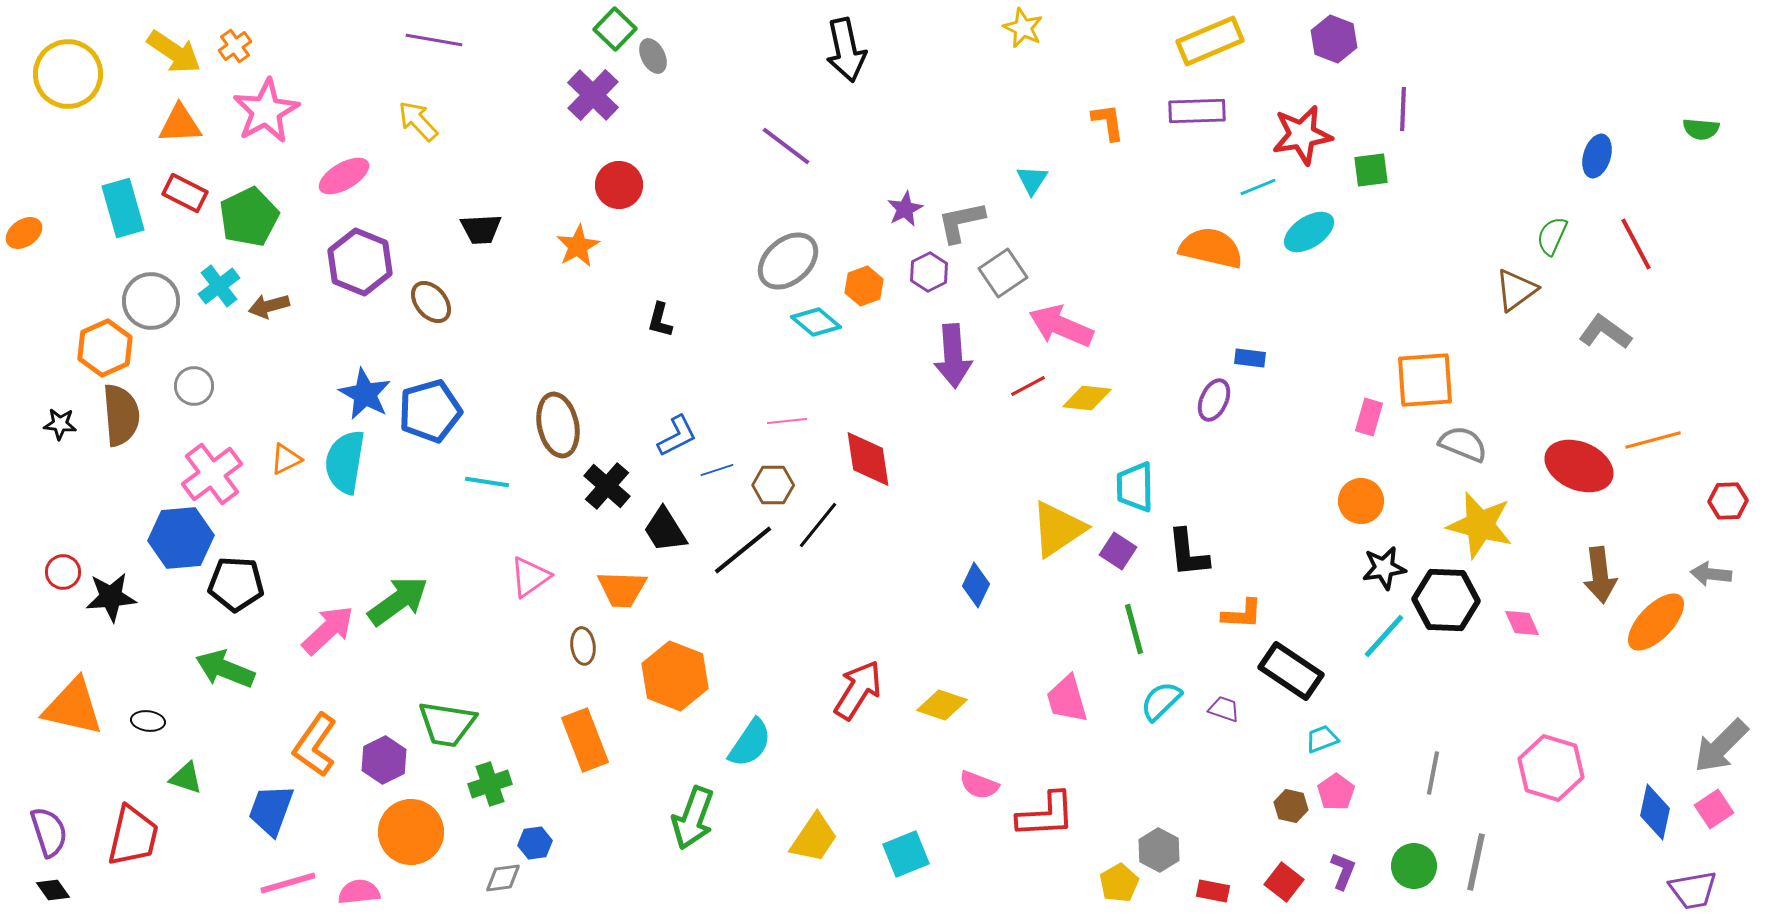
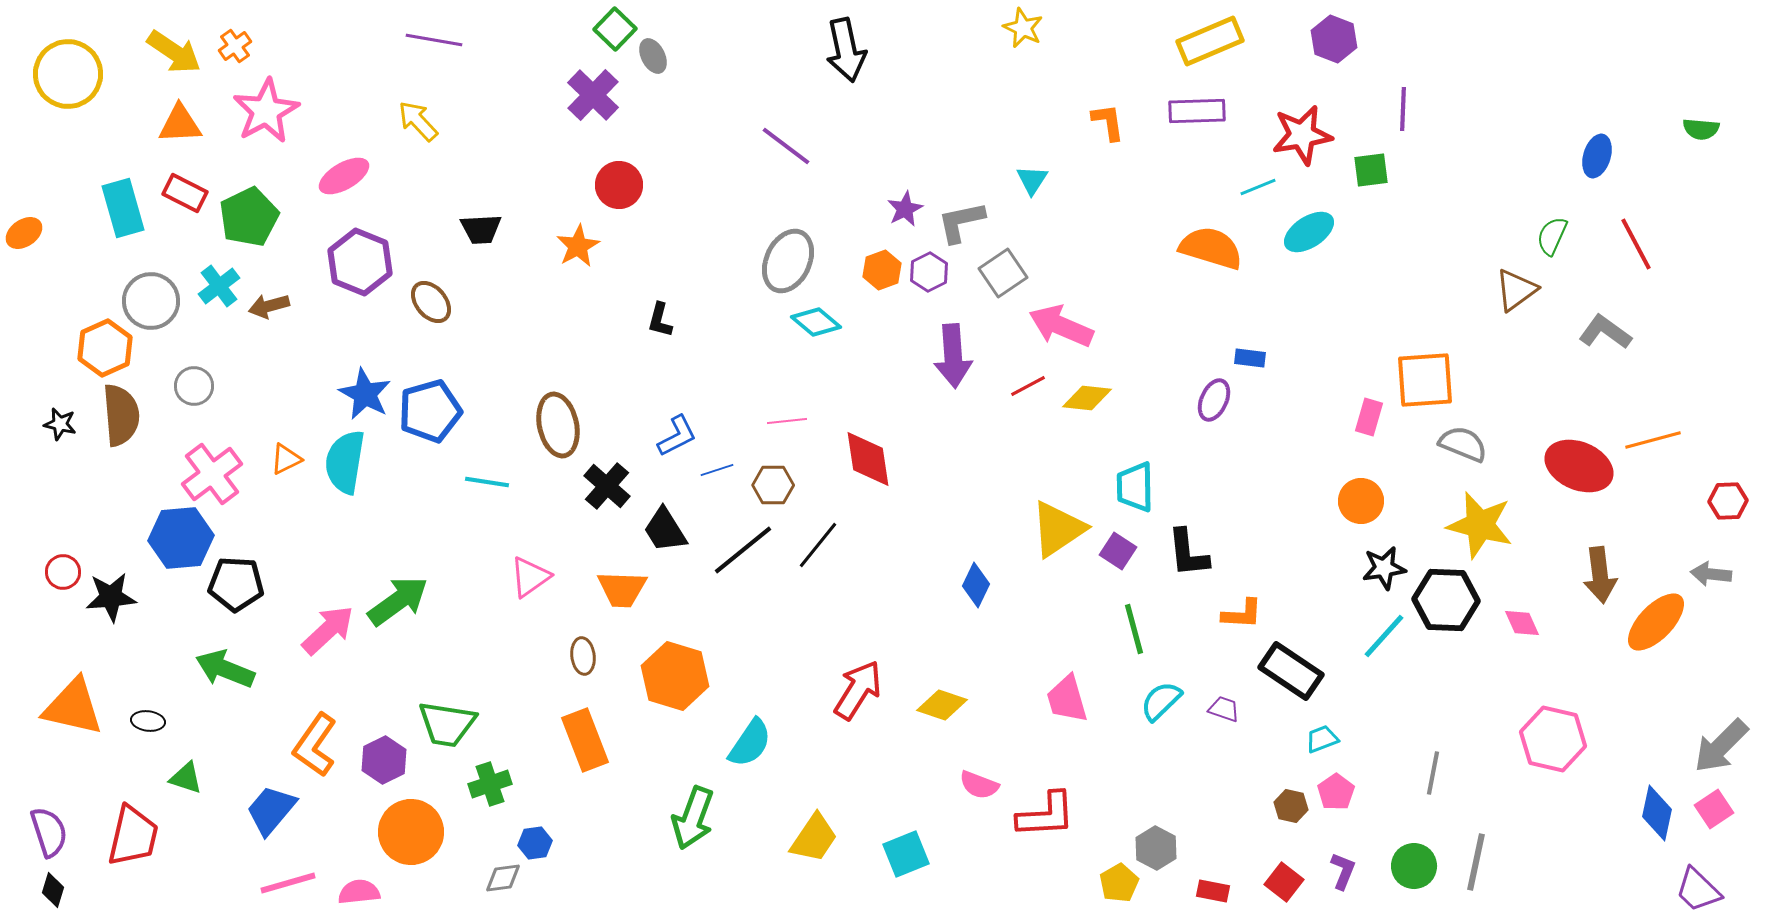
orange semicircle at (1211, 248): rotated 4 degrees clockwise
gray ellipse at (788, 261): rotated 24 degrees counterclockwise
orange hexagon at (864, 286): moved 18 px right, 16 px up
black star at (60, 424): rotated 8 degrees clockwise
black line at (818, 525): moved 20 px down
brown ellipse at (583, 646): moved 10 px down
orange hexagon at (675, 676): rotated 4 degrees counterclockwise
pink hexagon at (1551, 768): moved 2 px right, 29 px up; rotated 4 degrees counterclockwise
blue trapezoid at (271, 810): rotated 20 degrees clockwise
blue diamond at (1655, 812): moved 2 px right, 1 px down
gray hexagon at (1159, 850): moved 3 px left, 2 px up
black diamond at (53, 890): rotated 52 degrees clockwise
purple trapezoid at (1693, 890): moved 5 px right; rotated 54 degrees clockwise
